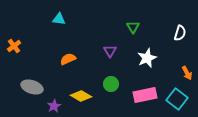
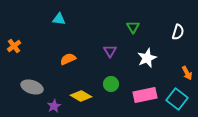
white semicircle: moved 2 px left, 1 px up
